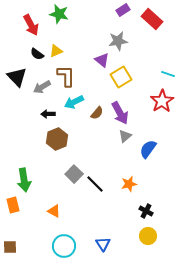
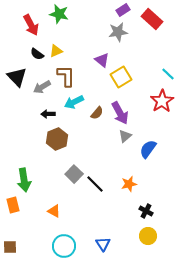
gray star: moved 9 px up
cyan line: rotated 24 degrees clockwise
